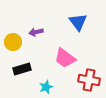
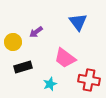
purple arrow: rotated 24 degrees counterclockwise
black rectangle: moved 1 px right, 2 px up
cyan star: moved 4 px right, 3 px up
